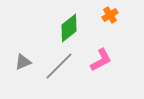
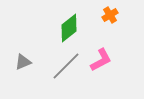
gray line: moved 7 px right
